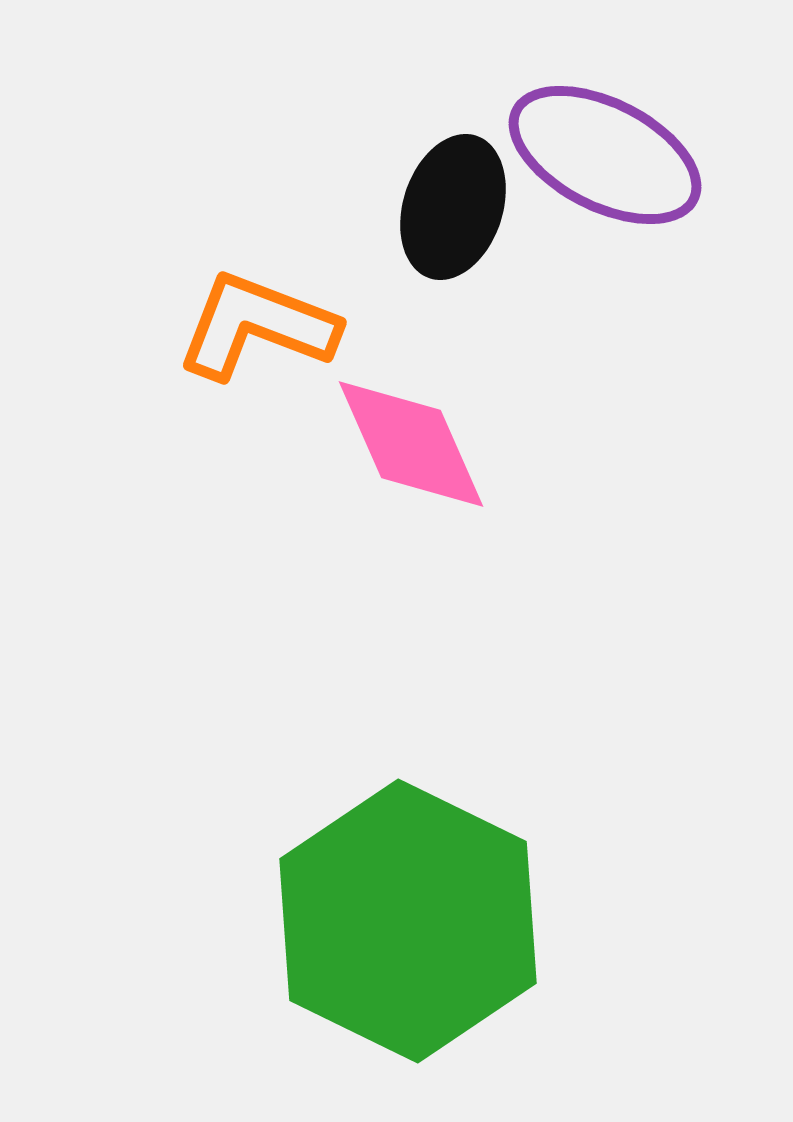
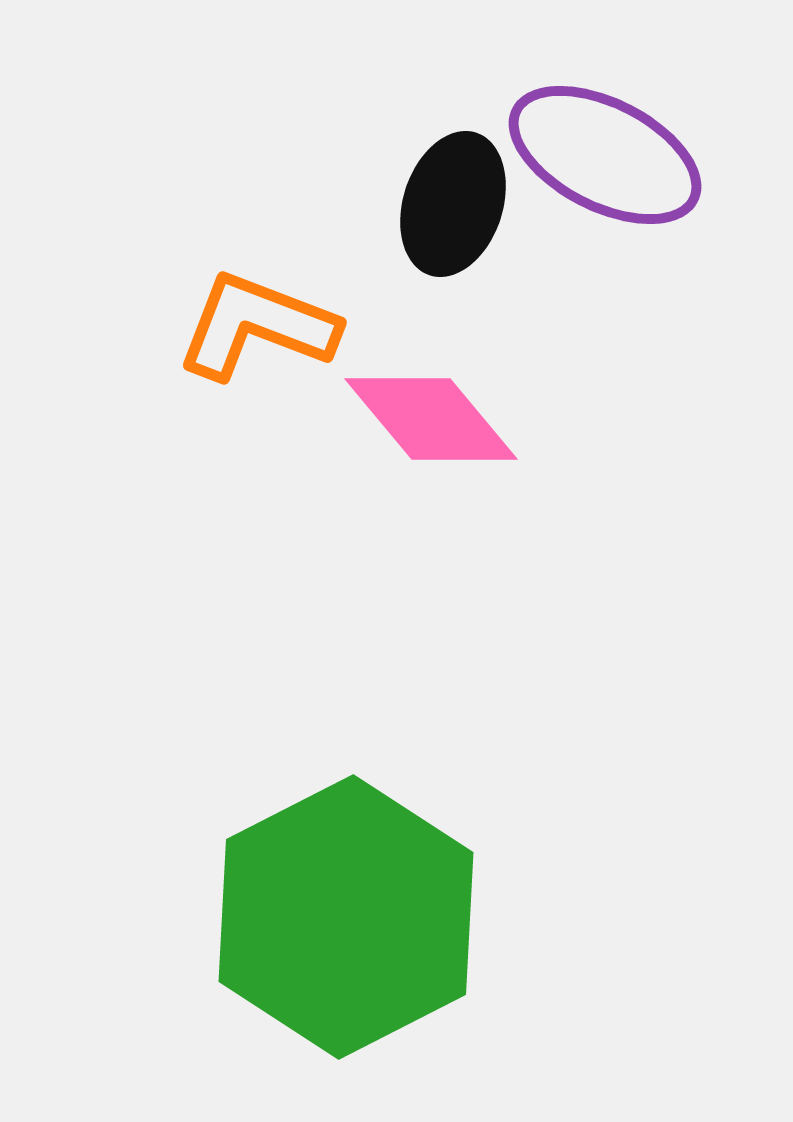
black ellipse: moved 3 px up
pink diamond: moved 20 px right, 25 px up; rotated 16 degrees counterclockwise
green hexagon: moved 62 px left, 4 px up; rotated 7 degrees clockwise
